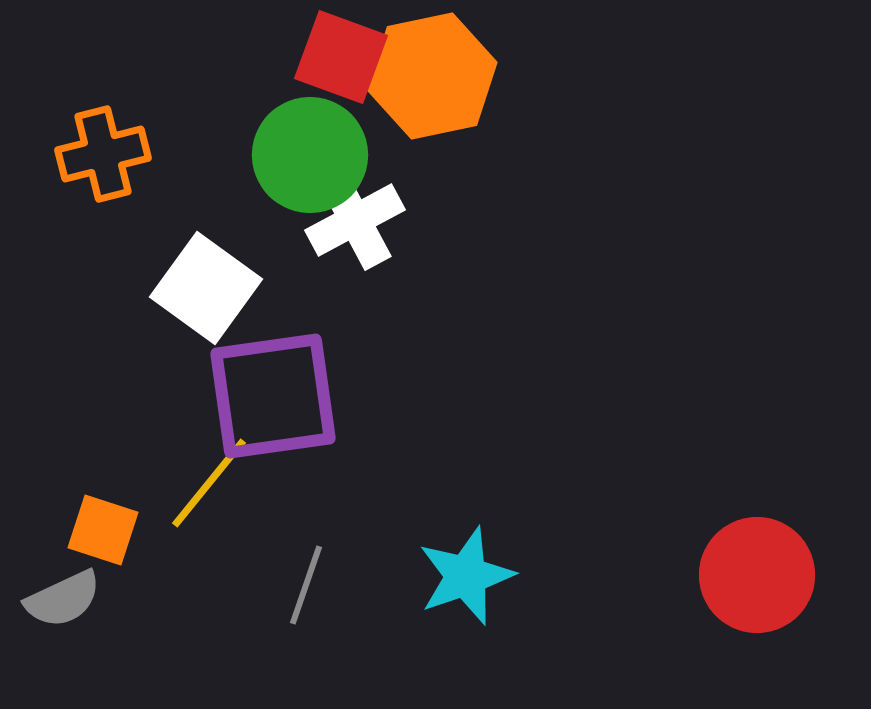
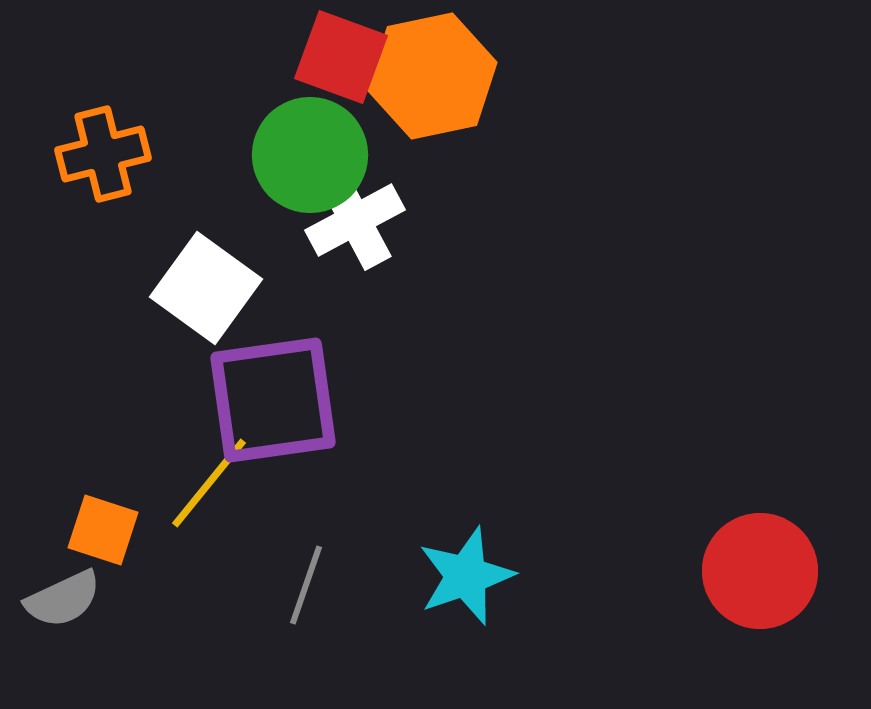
purple square: moved 4 px down
red circle: moved 3 px right, 4 px up
